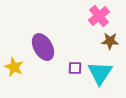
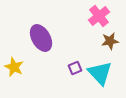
brown star: rotated 12 degrees counterclockwise
purple ellipse: moved 2 px left, 9 px up
purple square: rotated 24 degrees counterclockwise
cyan triangle: rotated 16 degrees counterclockwise
